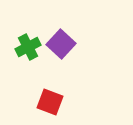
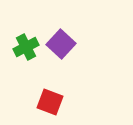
green cross: moved 2 px left
